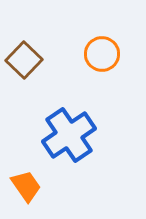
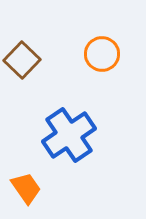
brown square: moved 2 px left
orange trapezoid: moved 2 px down
